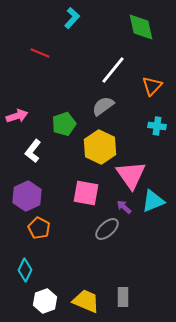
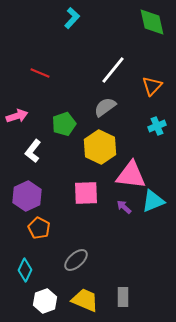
green diamond: moved 11 px right, 5 px up
red line: moved 20 px down
gray semicircle: moved 2 px right, 1 px down
cyan cross: rotated 30 degrees counterclockwise
pink triangle: rotated 48 degrees counterclockwise
pink square: rotated 12 degrees counterclockwise
gray ellipse: moved 31 px left, 31 px down
yellow trapezoid: moved 1 px left, 1 px up
